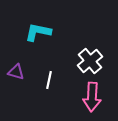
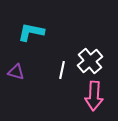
cyan L-shape: moved 7 px left
white line: moved 13 px right, 10 px up
pink arrow: moved 2 px right, 1 px up
